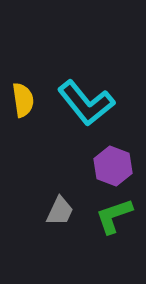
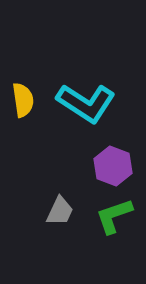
cyan L-shape: rotated 18 degrees counterclockwise
